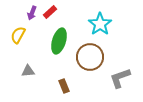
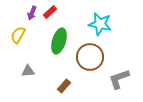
cyan star: rotated 25 degrees counterclockwise
gray L-shape: moved 1 px left, 1 px down
brown rectangle: rotated 64 degrees clockwise
